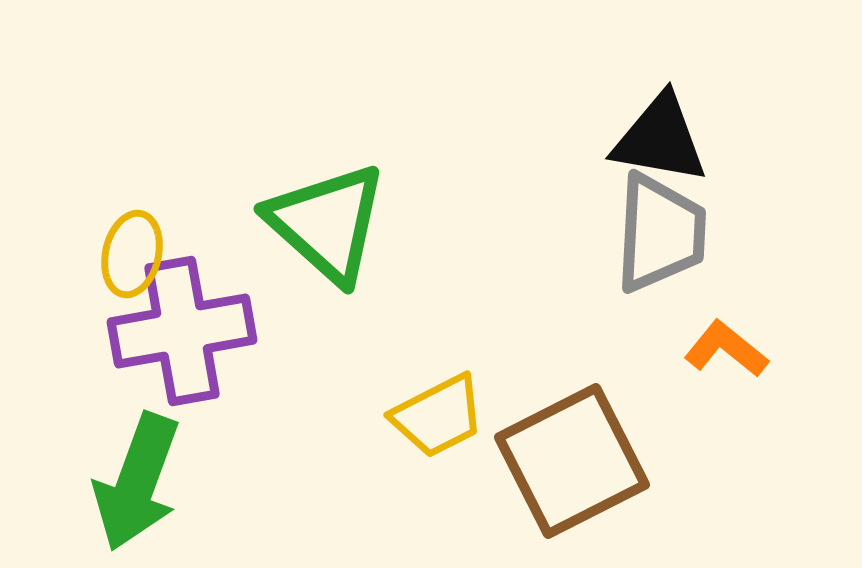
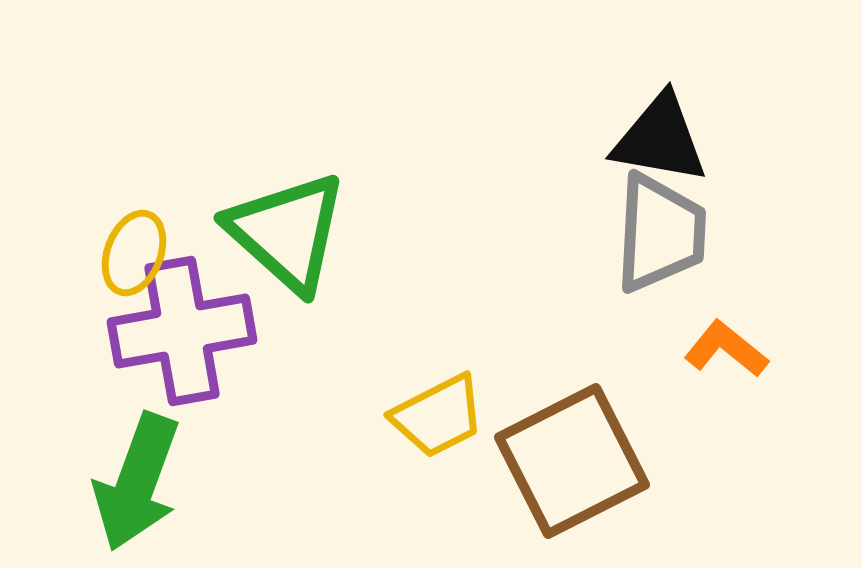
green triangle: moved 40 px left, 9 px down
yellow ellipse: moved 2 px right, 1 px up; rotated 8 degrees clockwise
